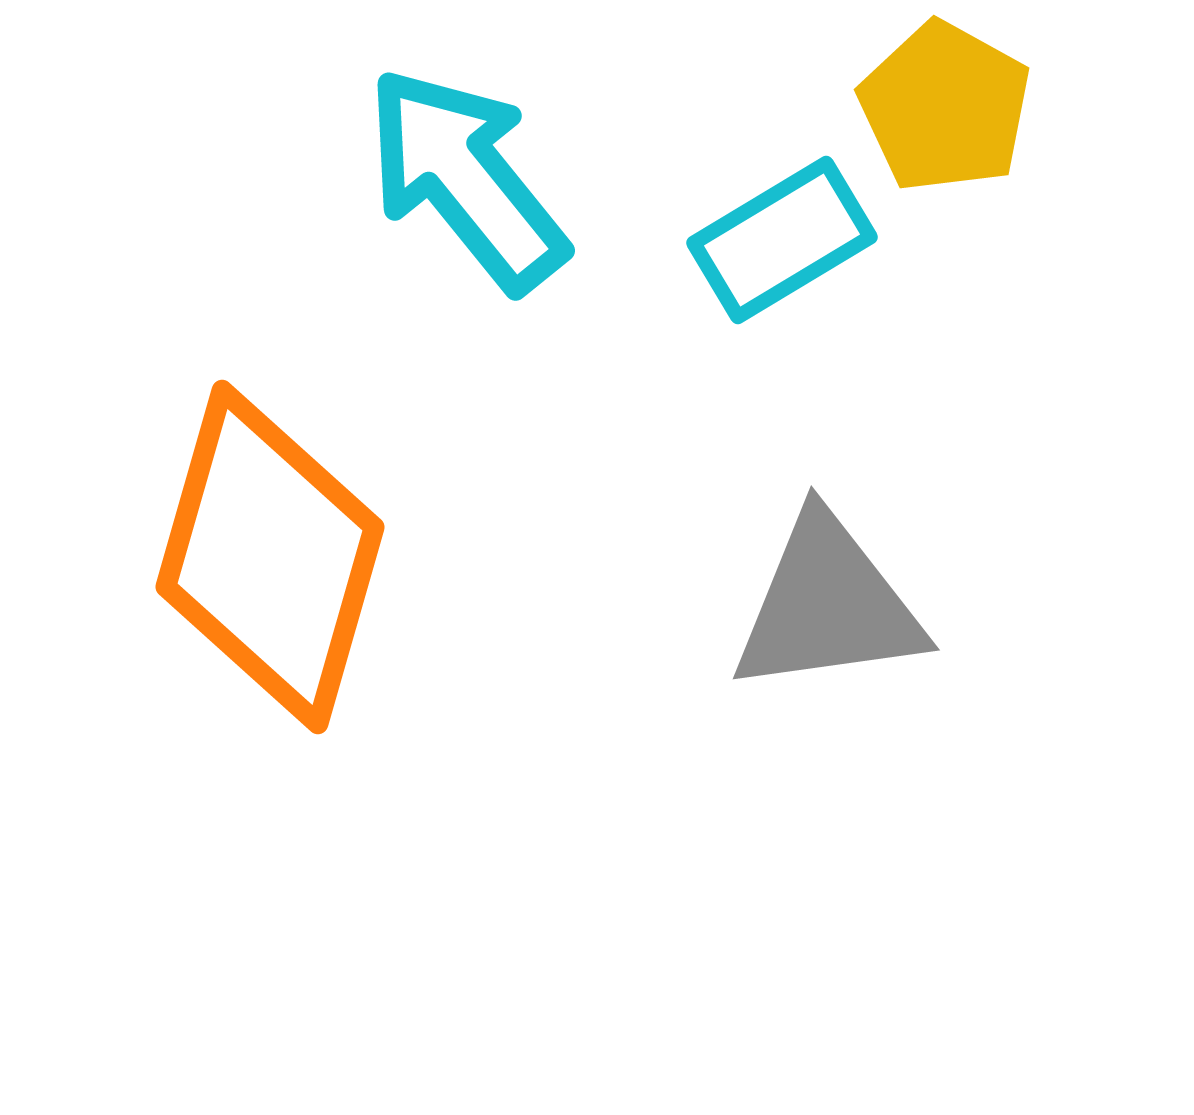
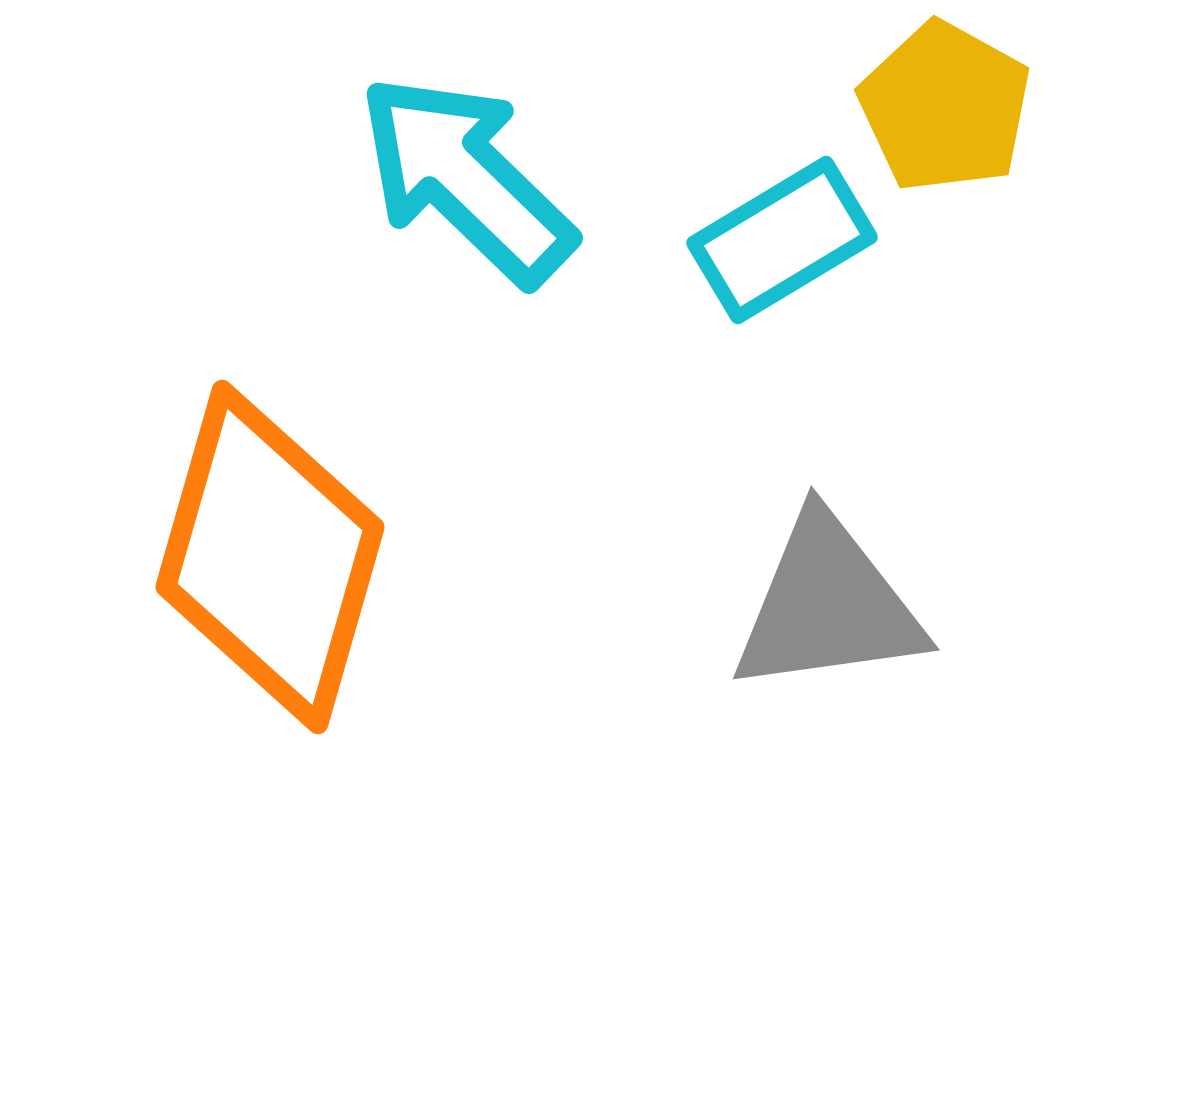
cyan arrow: rotated 7 degrees counterclockwise
